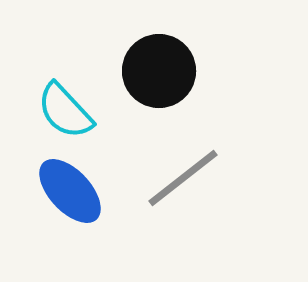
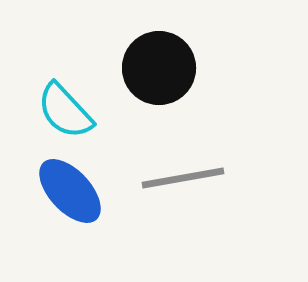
black circle: moved 3 px up
gray line: rotated 28 degrees clockwise
